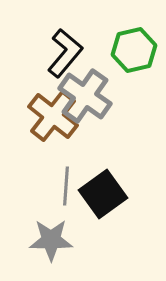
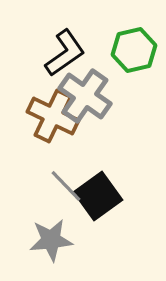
black L-shape: rotated 15 degrees clockwise
brown cross: rotated 12 degrees counterclockwise
gray line: rotated 48 degrees counterclockwise
black square: moved 5 px left, 2 px down
gray star: rotated 6 degrees counterclockwise
